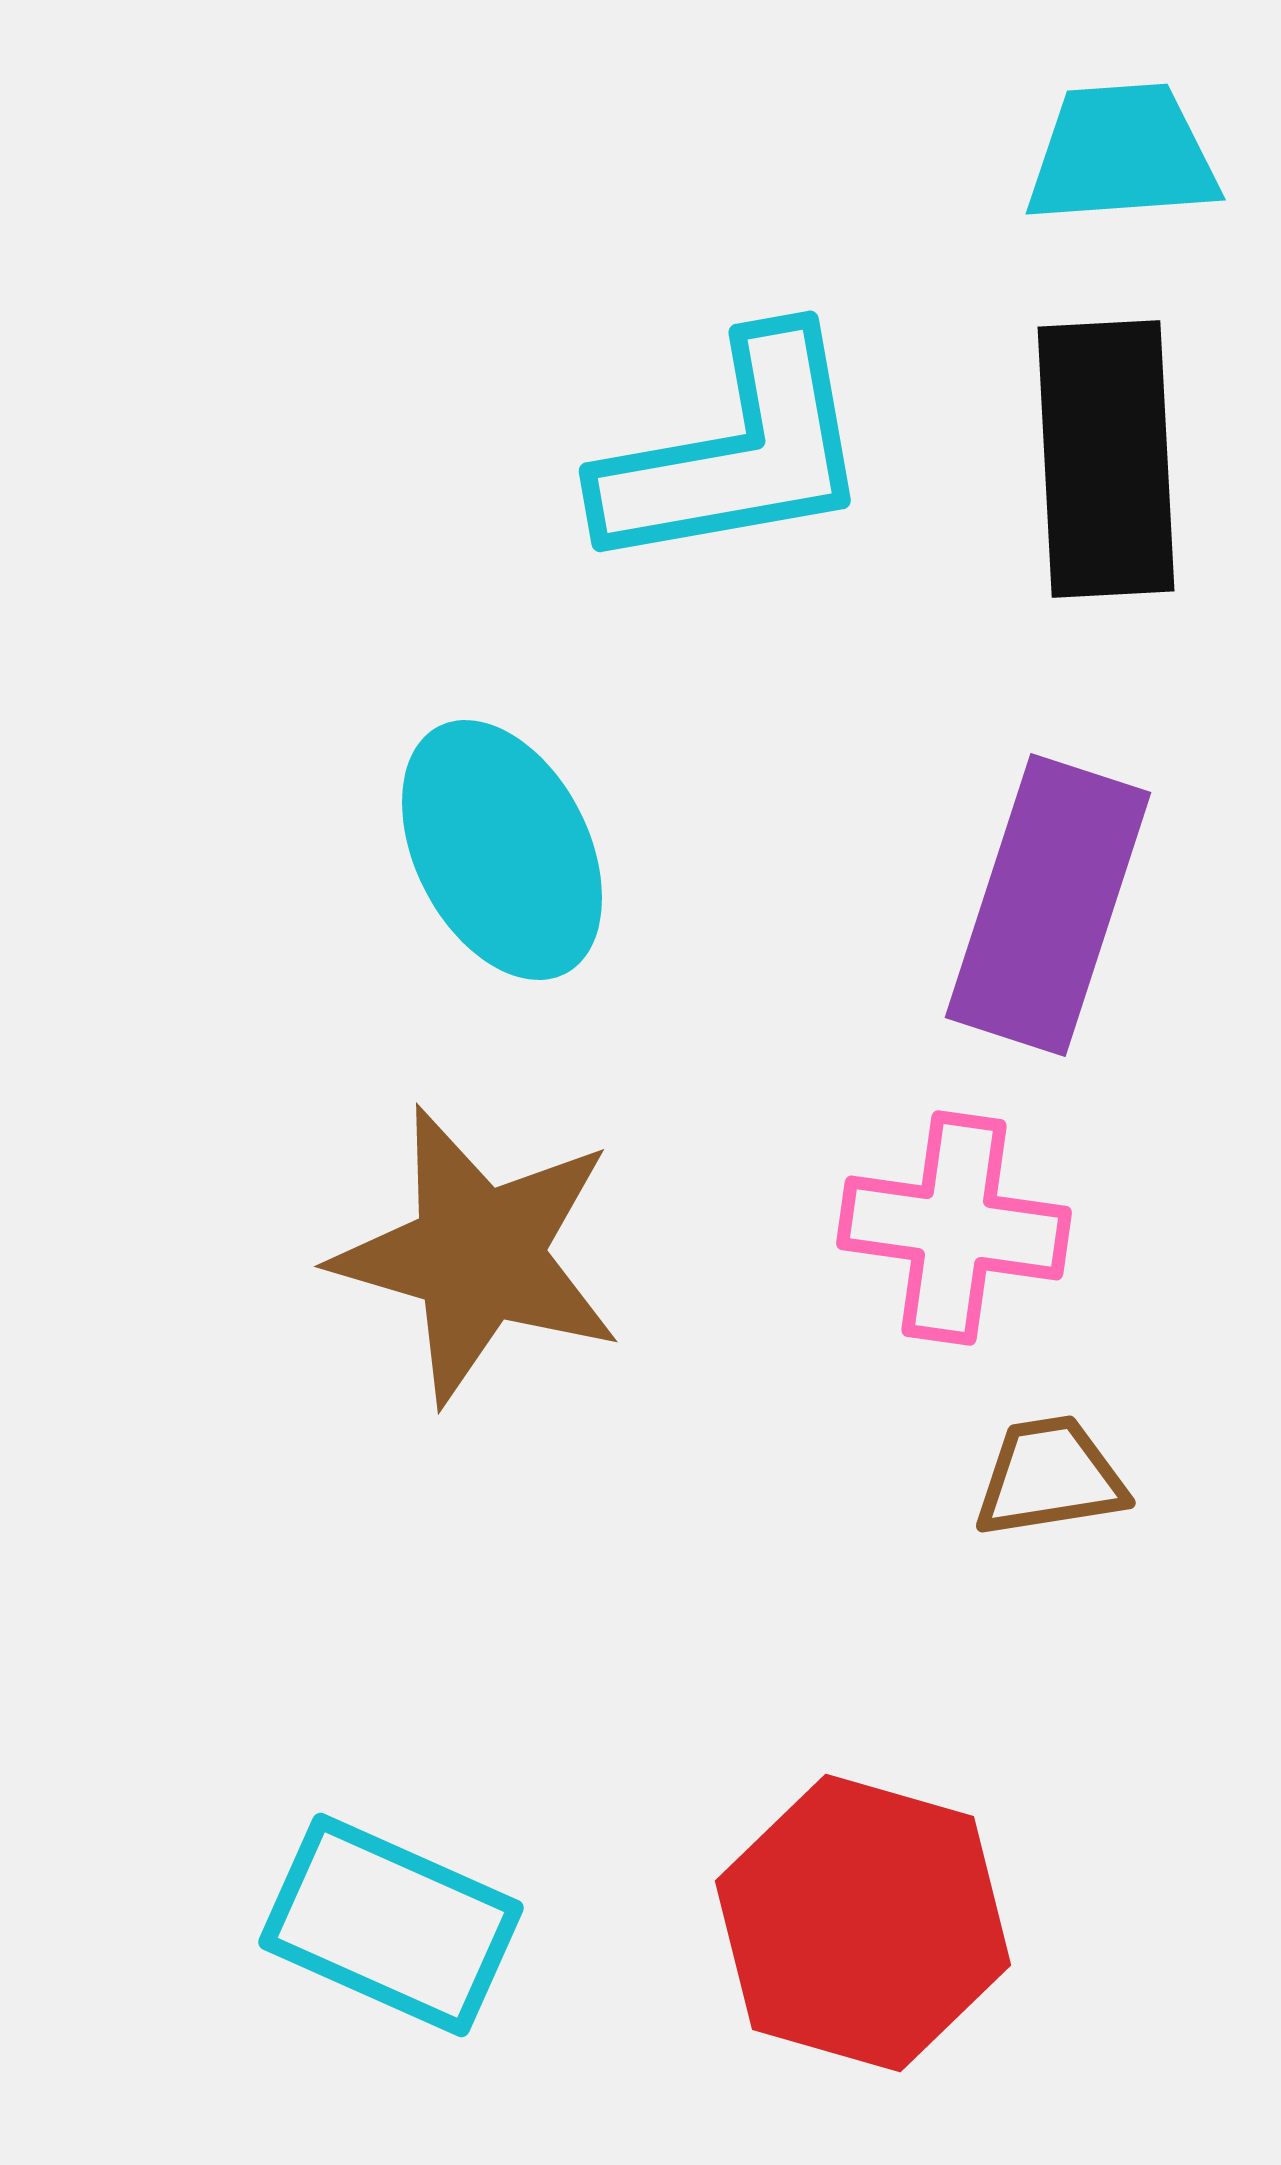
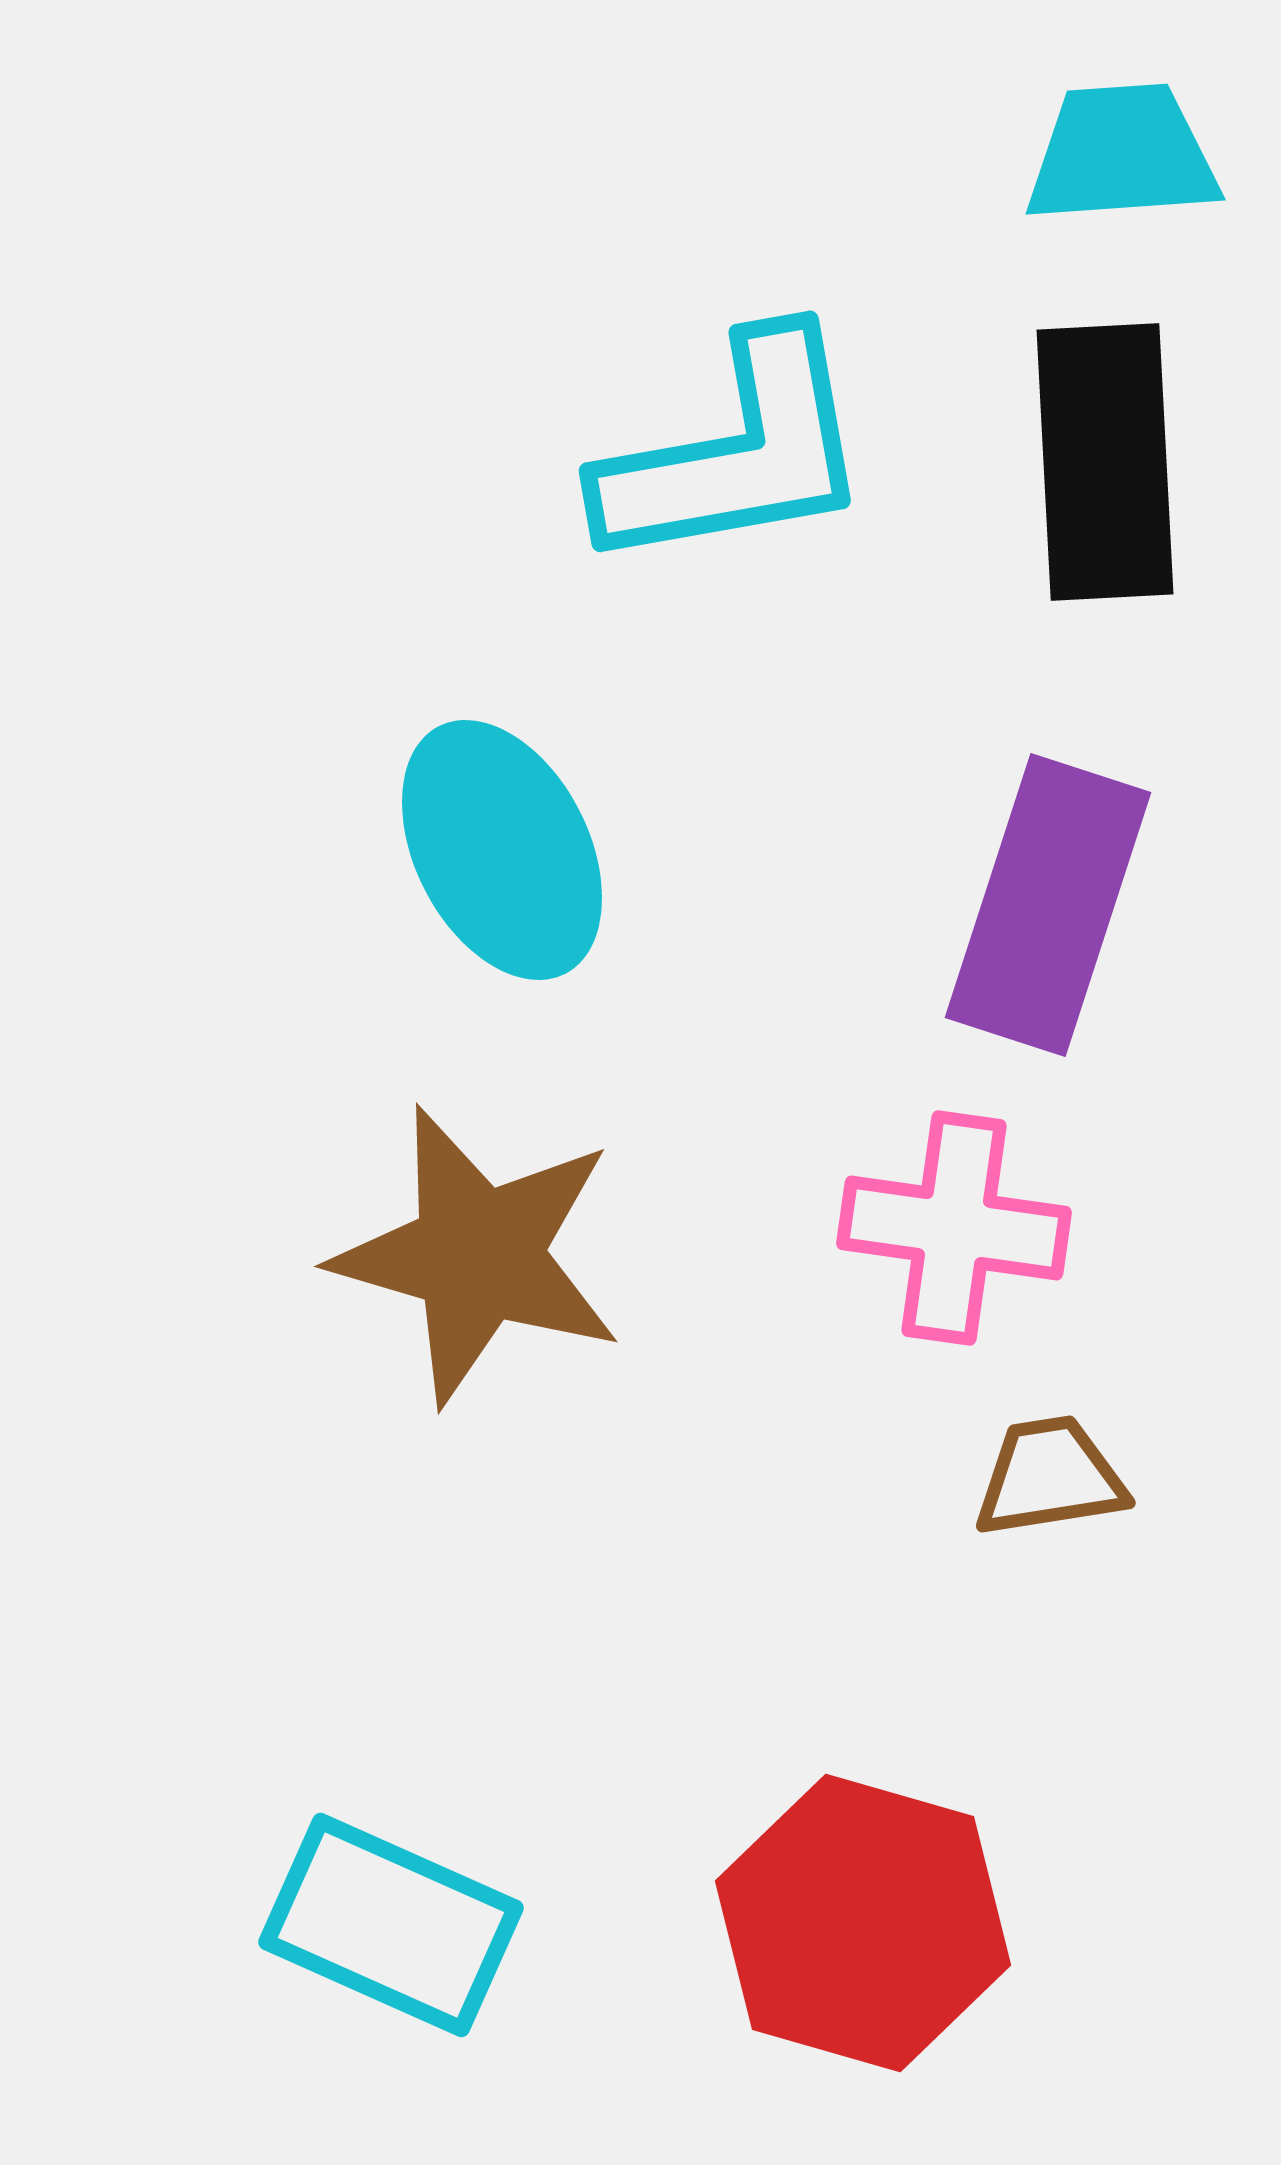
black rectangle: moved 1 px left, 3 px down
